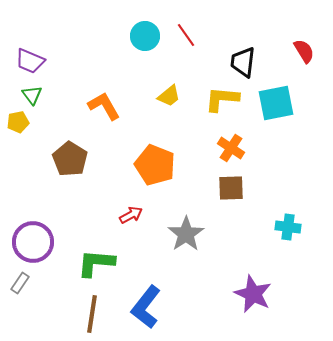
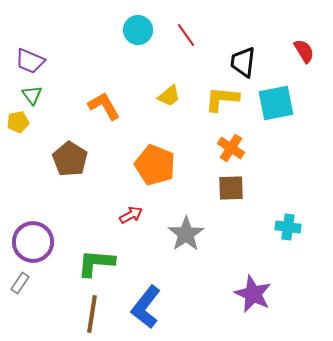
cyan circle: moved 7 px left, 6 px up
